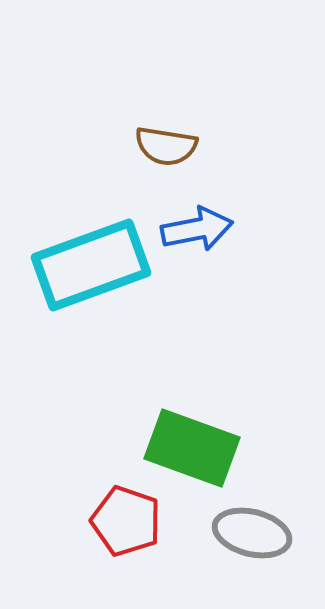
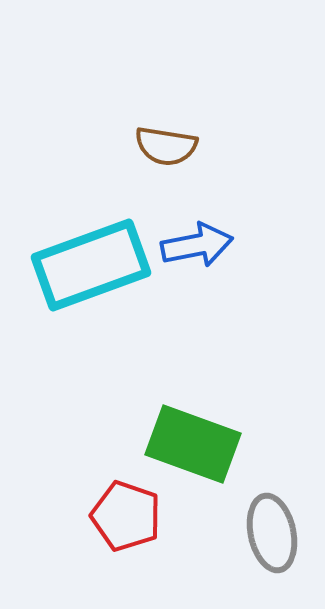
blue arrow: moved 16 px down
green rectangle: moved 1 px right, 4 px up
red pentagon: moved 5 px up
gray ellipse: moved 20 px right; rotated 64 degrees clockwise
